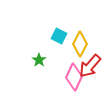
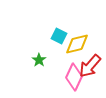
yellow diamond: moved 3 px left; rotated 50 degrees clockwise
